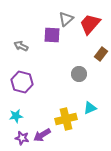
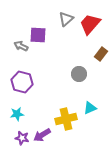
purple square: moved 14 px left
cyan star: moved 1 px right, 2 px up
